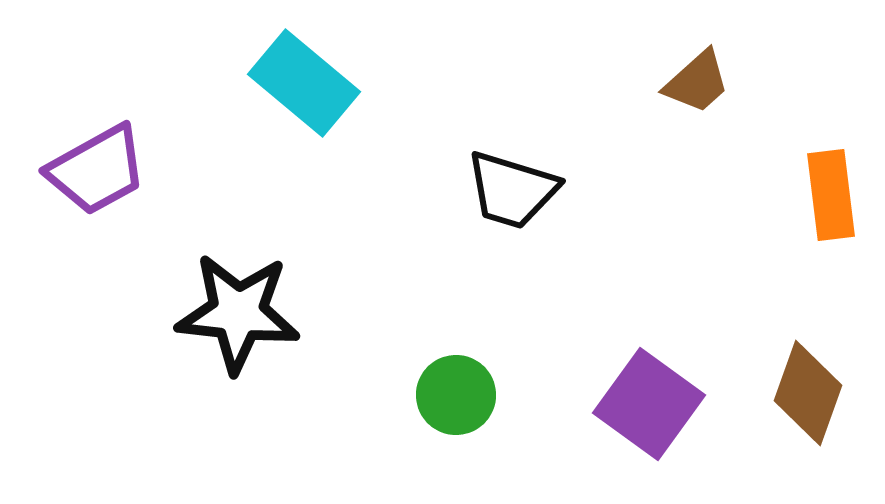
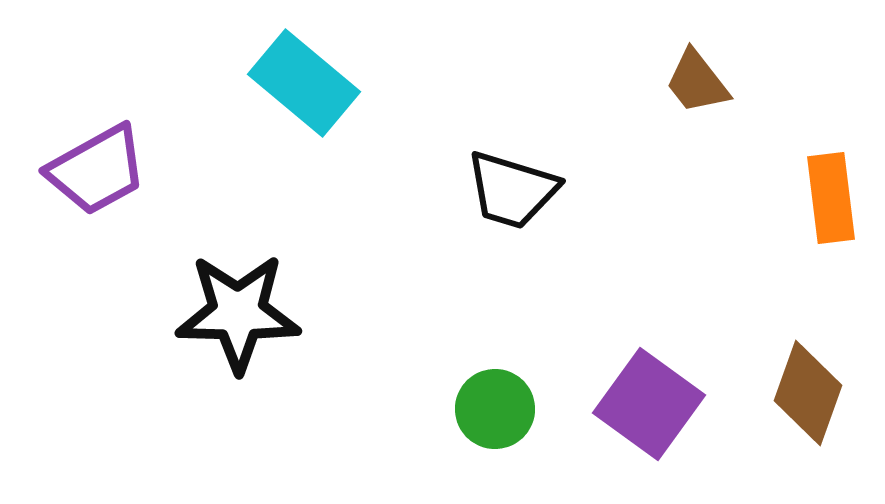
brown trapezoid: rotated 94 degrees clockwise
orange rectangle: moved 3 px down
black star: rotated 5 degrees counterclockwise
green circle: moved 39 px right, 14 px down
